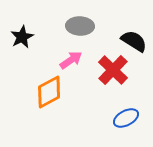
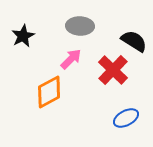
black star: moved 1 px right, 1 px up
pink arrow: moved 1 px up; rotated 10 degrees counterclockwise
